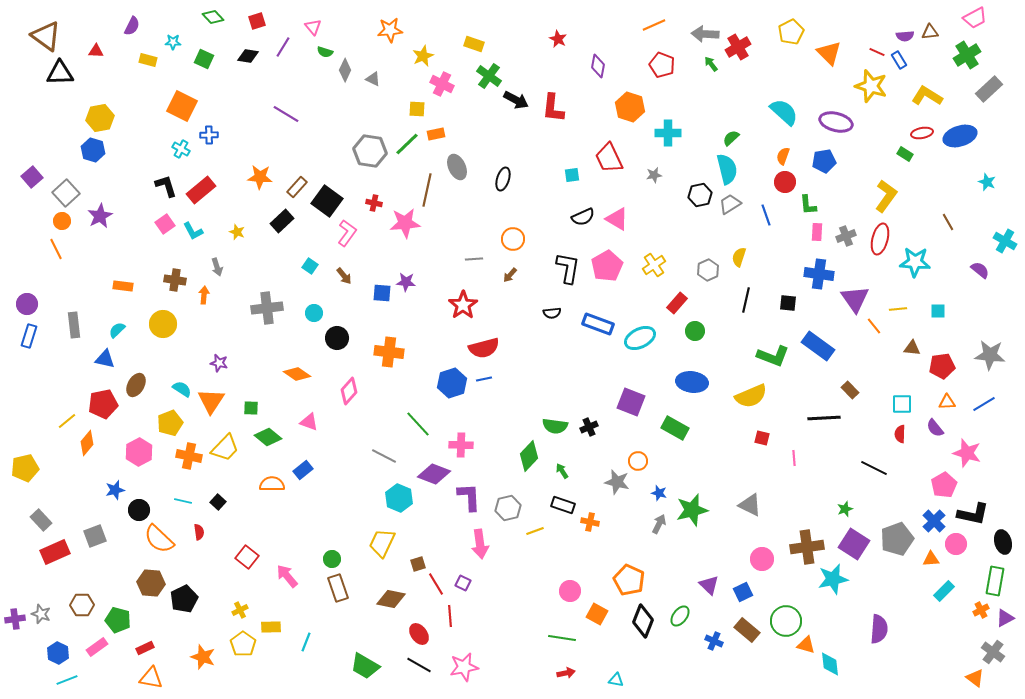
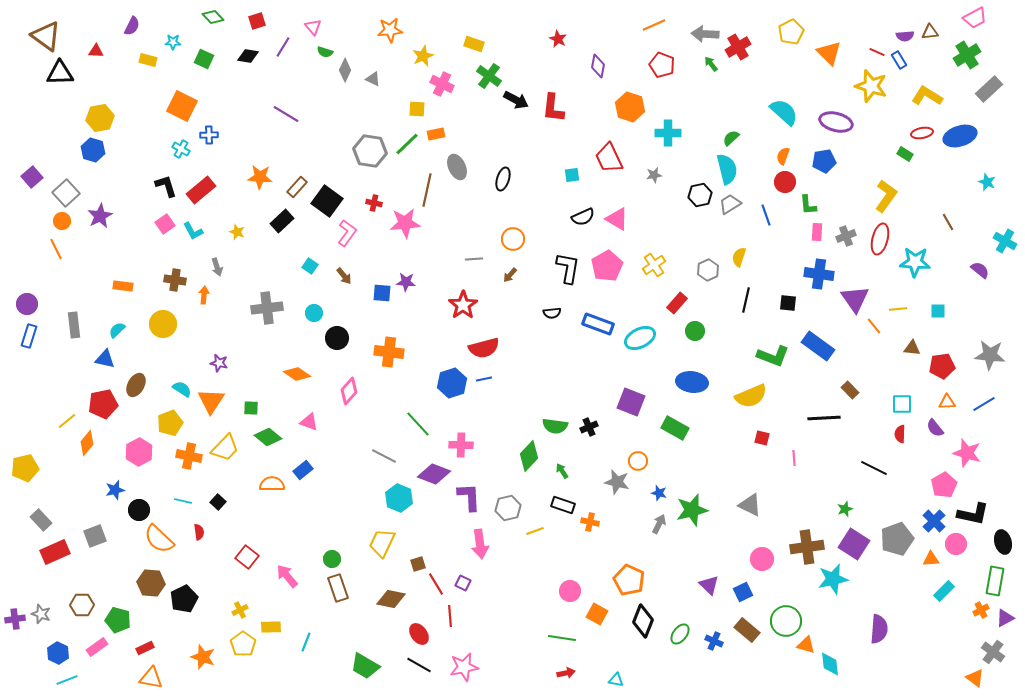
green ellipse at (680, 616): moved 18 px down
